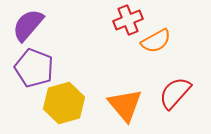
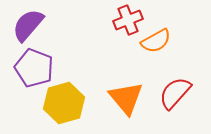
orange triangle: moved 1 px right, 7 px up
